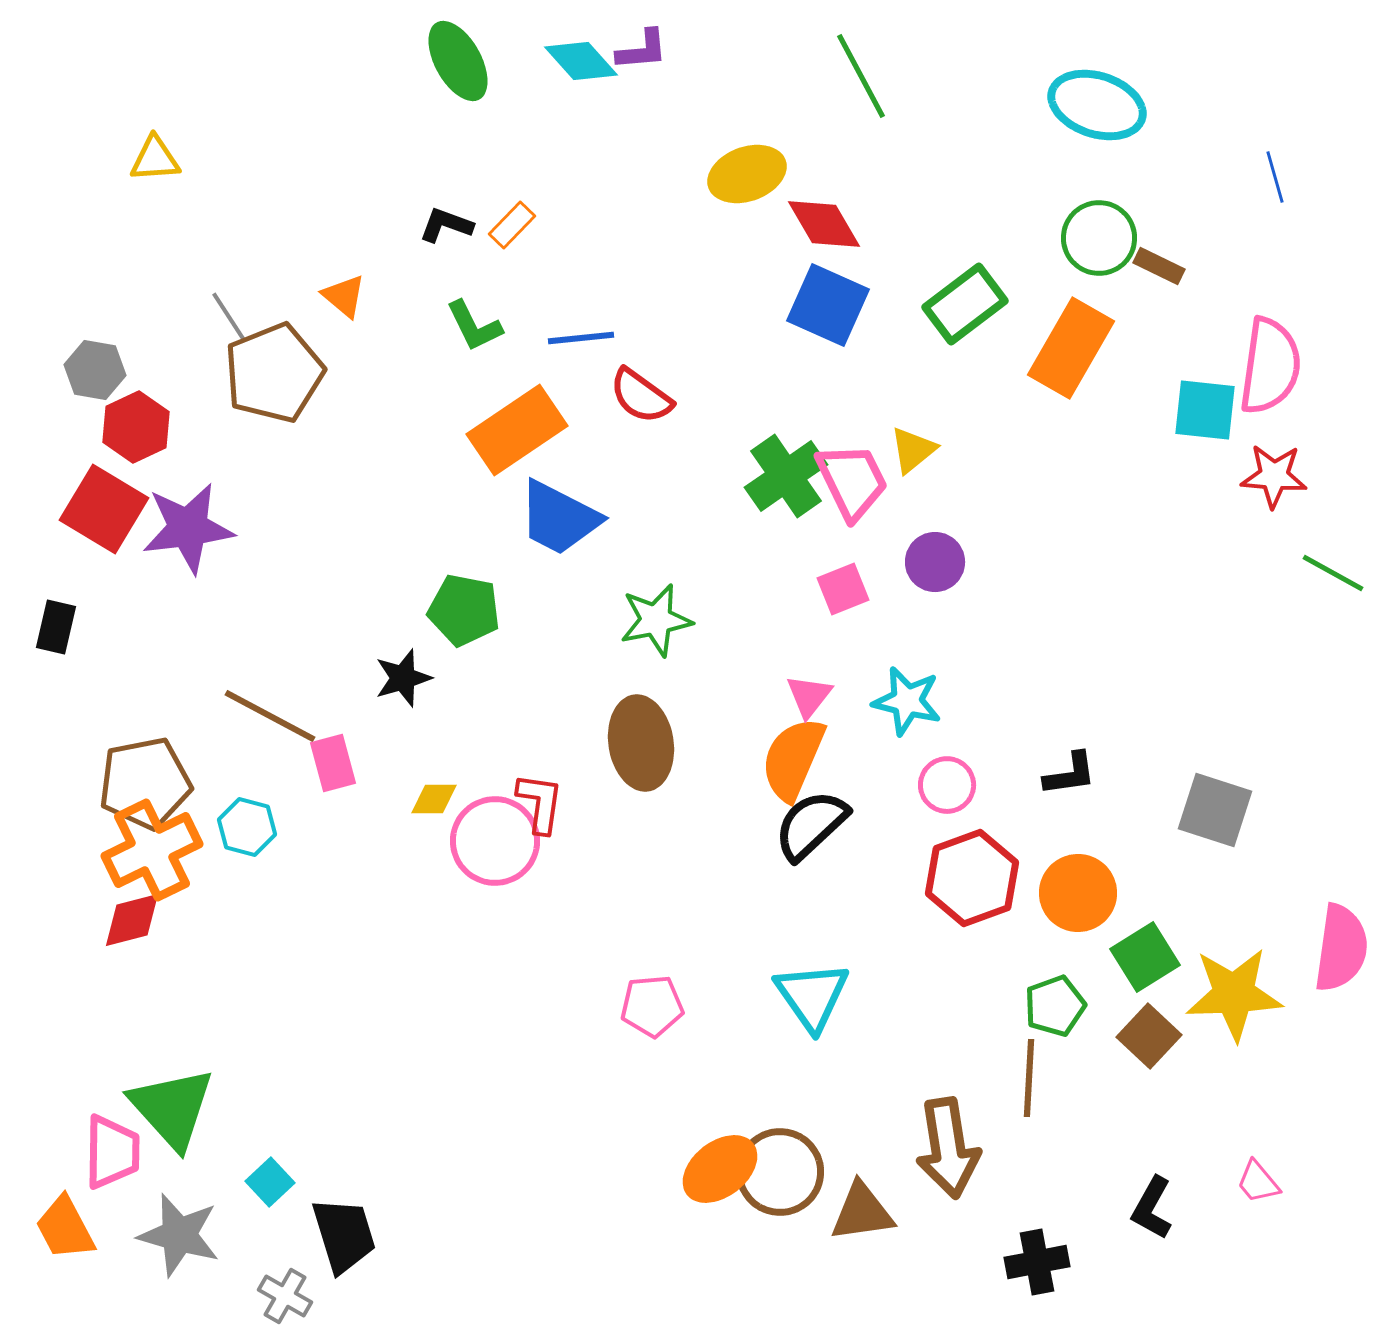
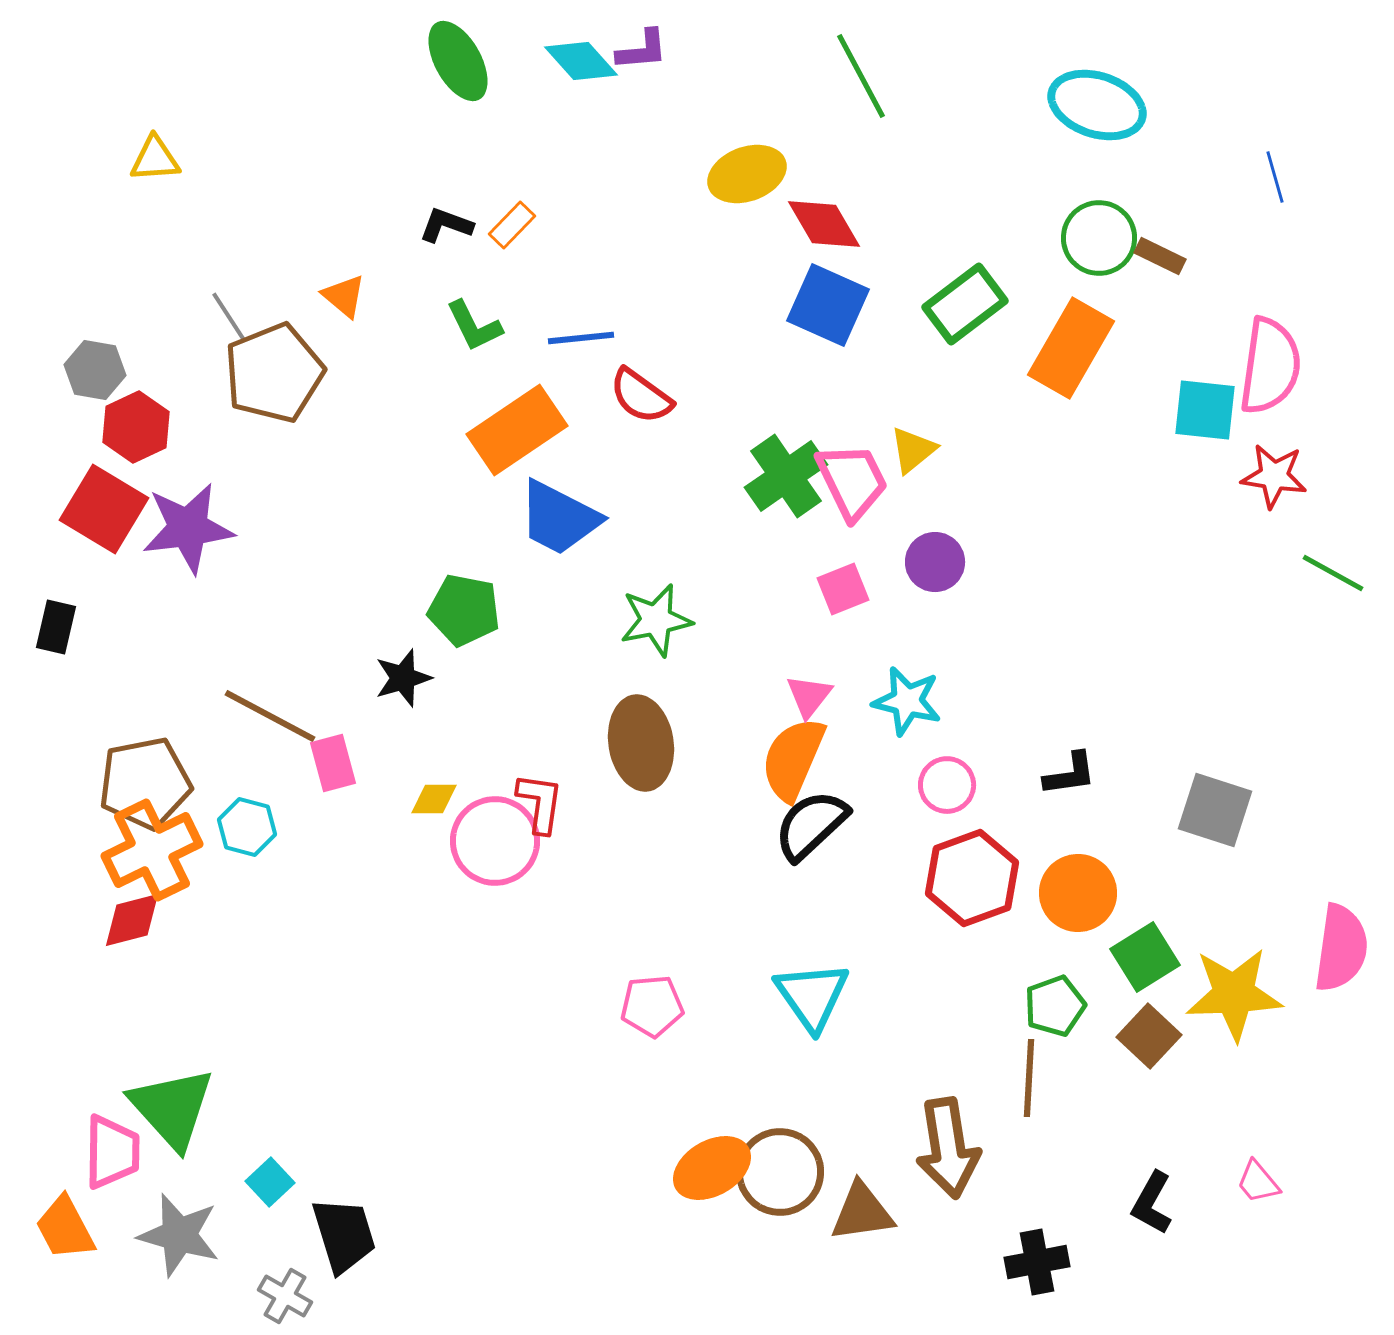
brown rectangle at (1159, 266): moved 1 px right, 10 px up
red star at (1274, 476): rotated 4 degrees clockwise
orange ellipse at (720, 1169): moved 8 px left, 1 px up; rotated 8 degrees clockwise
black L-shape at (1152, 1208): moved 5 px up
